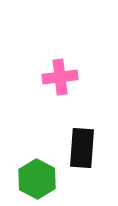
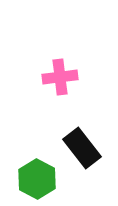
black rectangle: rotated 42 degrees counterclockwise
